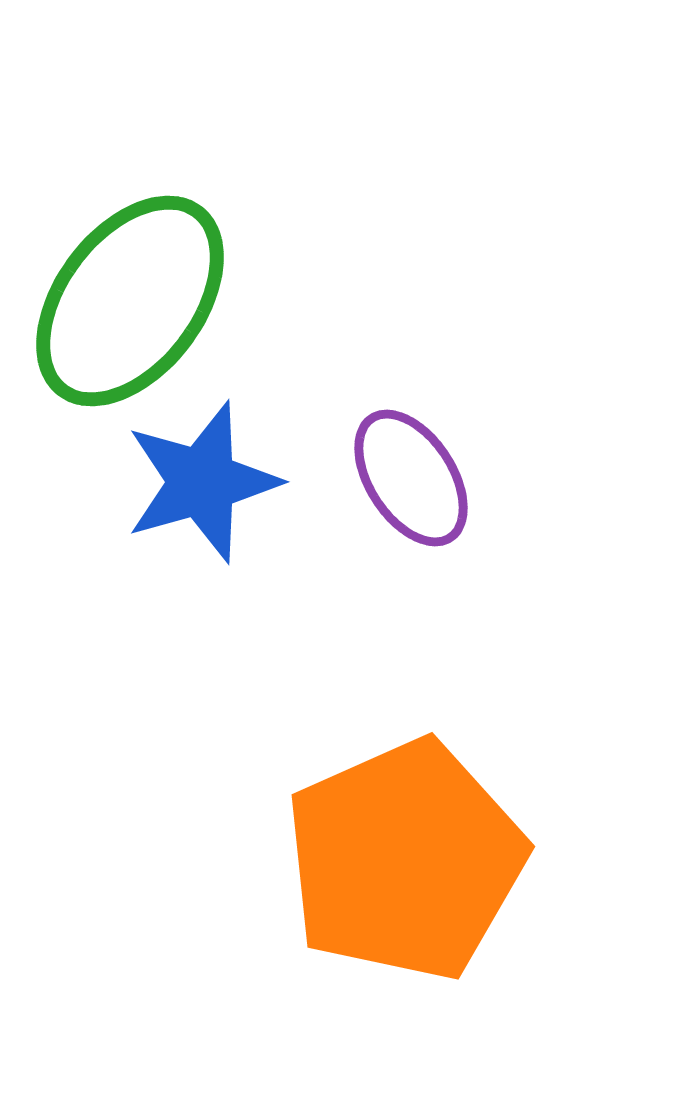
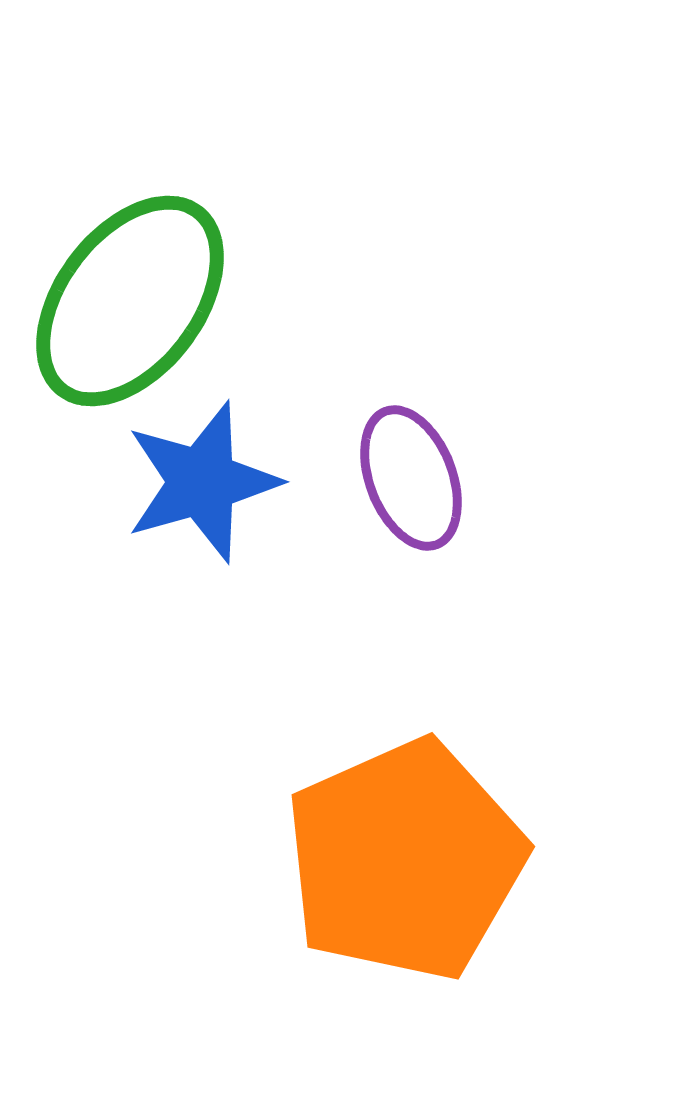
purple ellipse: rotated 12 degrees clockwise
